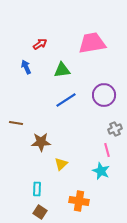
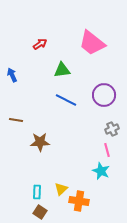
pink trapezoid: rotated 132 degrees counterclockwise
blue arrow: moved 14 px left, 8 px down
blue line: rotated 60 degrees clockwise
brown line: moved 3 px up
gray cross: moved 3 px left
brown star: moved 1 px left
yellow triangle: moved 25 px down
cyan rectangle: moved 3 px down
